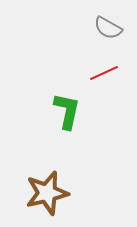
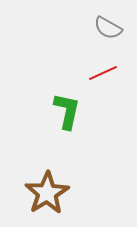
red line: moved 1 px left
brown star: rotated 18 degrees counterclockwise
